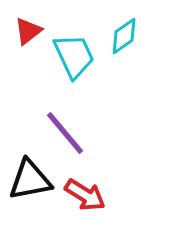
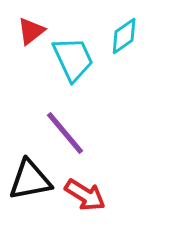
red triangle: moved 3 px right
cyan trapezoid: moved 1 px left, 3 px down
